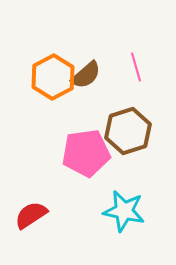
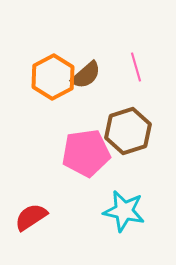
red semicircle: moved 2 px down
